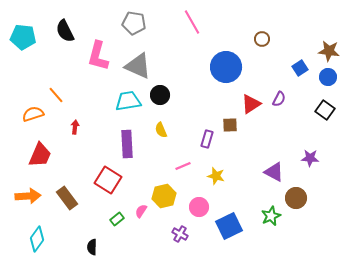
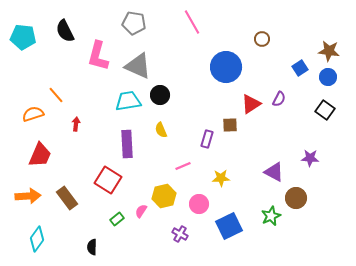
red arrow at (75, 127): moved 1 px right, 3 px up
yellow star at (216, 176): moved 5 px right, 2 px down; rotated 18 degrees counterclockwise
pink circle at (199, 207): moved 3 px up
